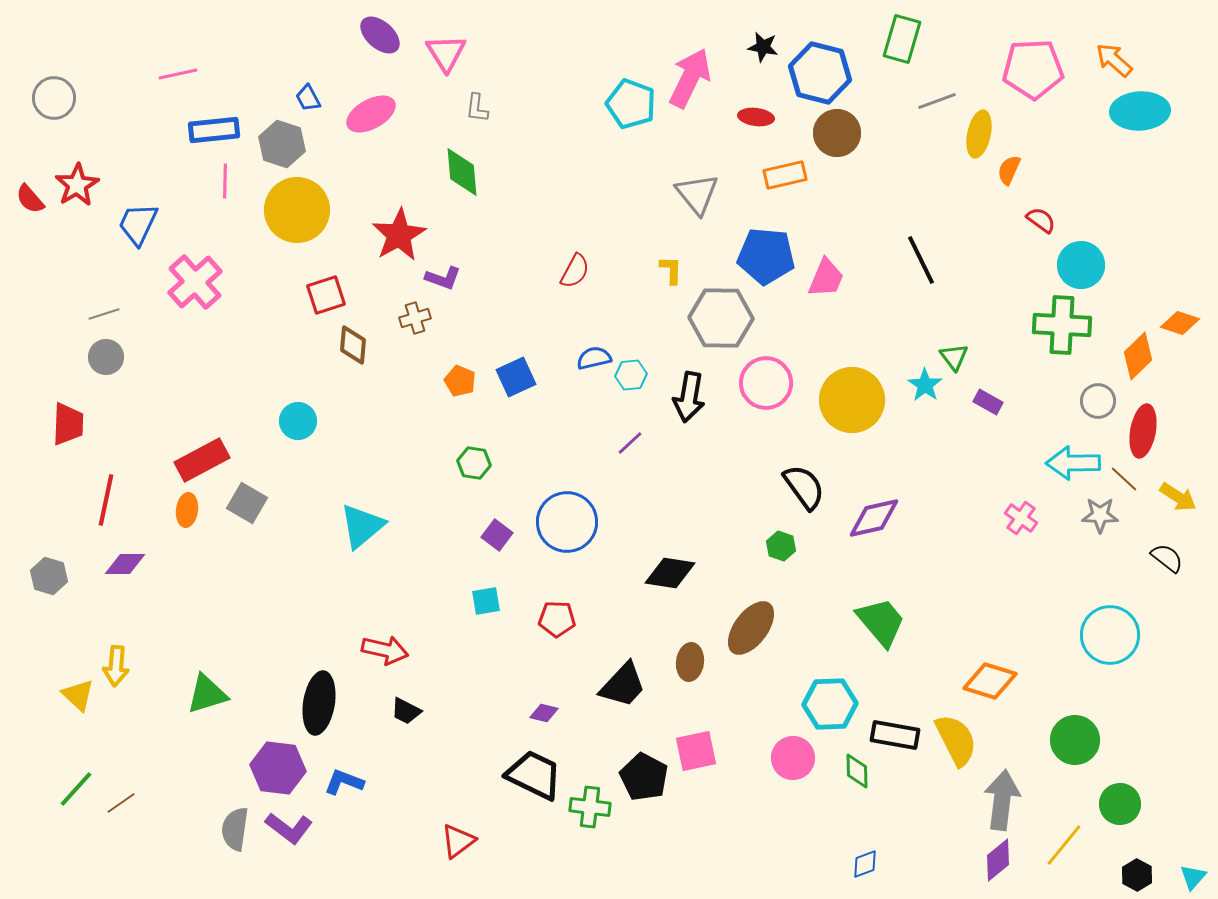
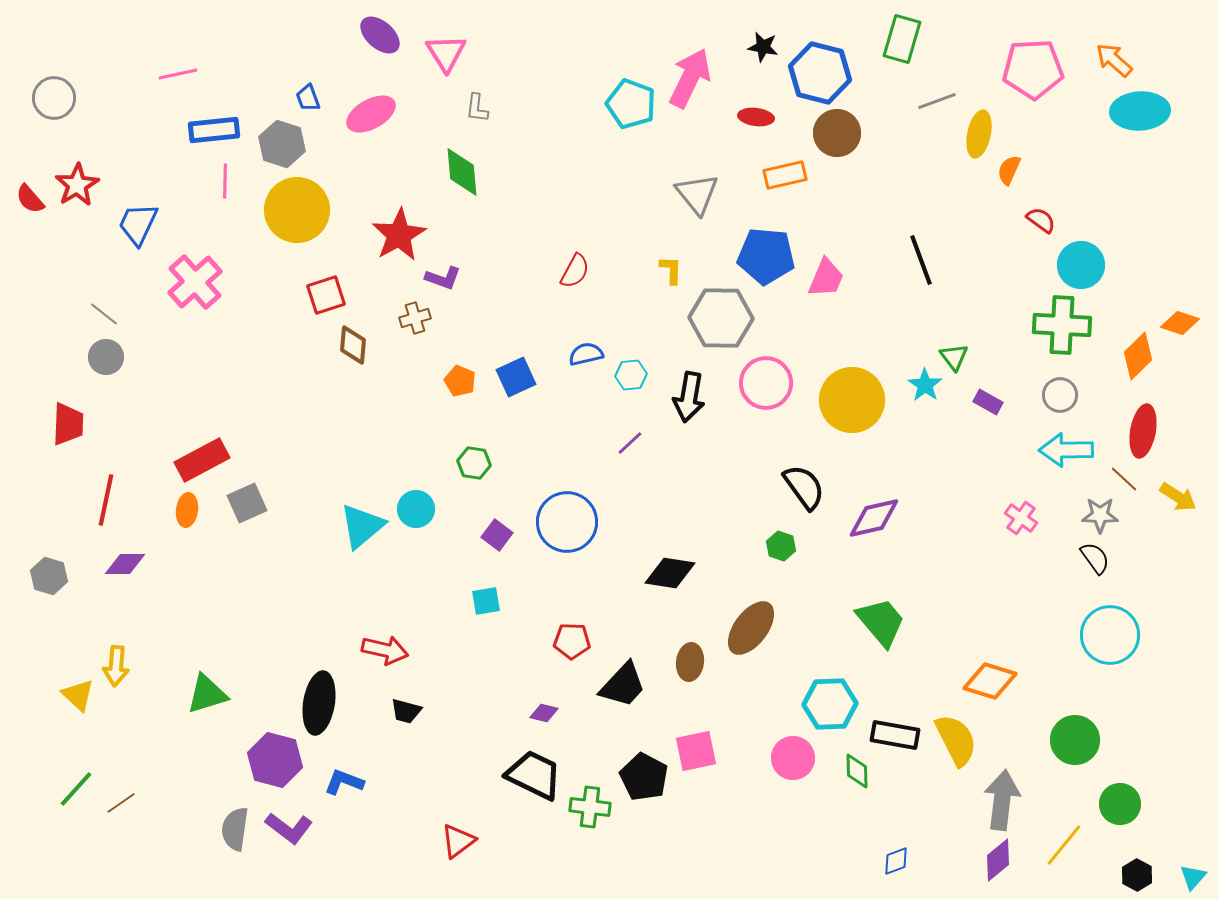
blue trapezoid at (308, 98): rotated 8 degrees clockwise
black line at (921, 260): rotated 6 degrees clockwise
gray line at (104, 314): rotated 56 degrees clockwise
blue semicircle at (594, 358): moved 8 px left, 4 px up
gray circle at (1098, 401): moved 38 px left, 6 px up
cyan circle at (298, 421): moved 118 px right, 88 px down
cyan arrow at (1073, 463): moved 7 px left, 13 px up
gray square at (247, 503): rotated 36 degrees clockwise
black semicircle at (1167, 558): moved 72 px left; rotated 16 degrees clockwise
red pentagon at (557, 619): moved 15 px right, 22 px down
black trapezoid at (406, 711): rotated 12 degrees counterclockwise
purple hexagon at (278, 768): moved 3 px left, 8 px up; rotated 8 degrees clockwise
blue diamond at (865, 864): moved 31 px right, 3 px up
